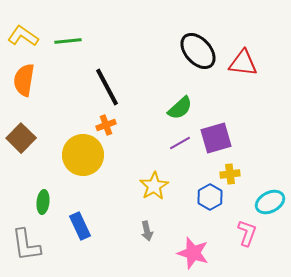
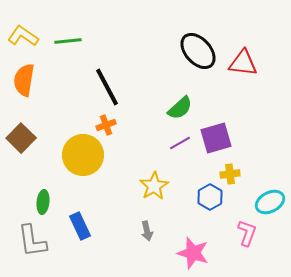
gray L-shape: moved 6 px right, 4 px up
